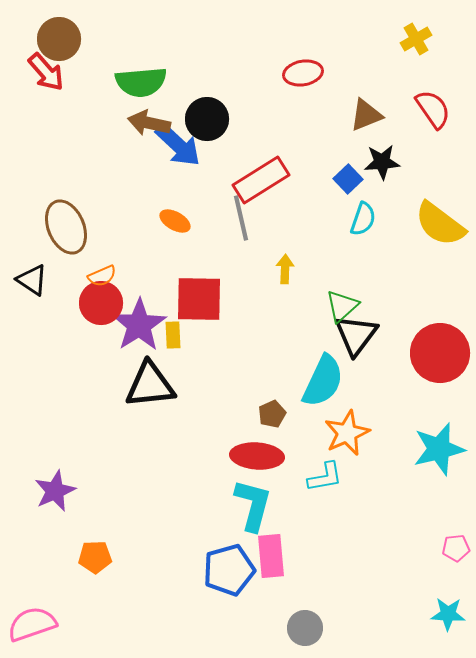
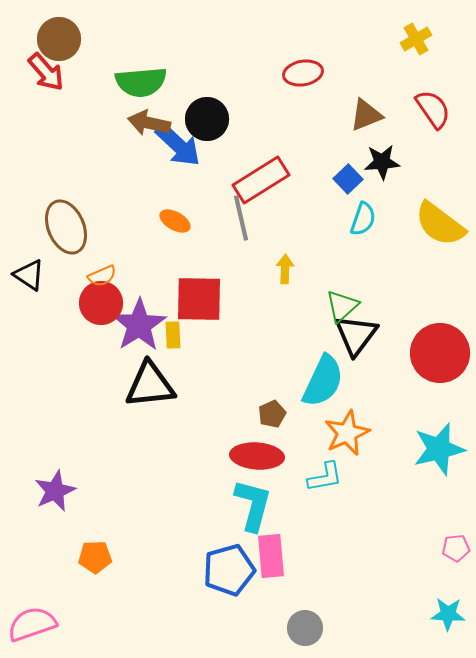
black triangle at (32, 280): moved 3 px left, 5 px up
